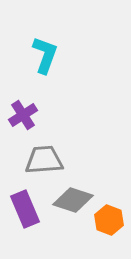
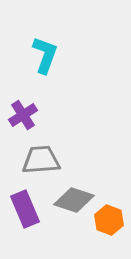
gray trapezoid: moved 3 px left
gray diamond: moved 1 px right
